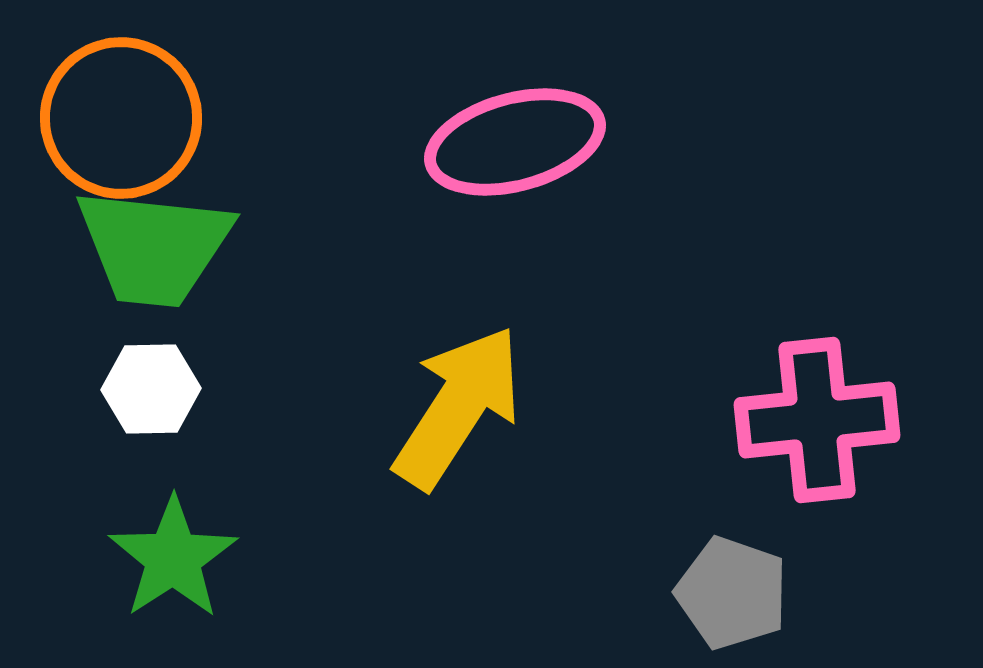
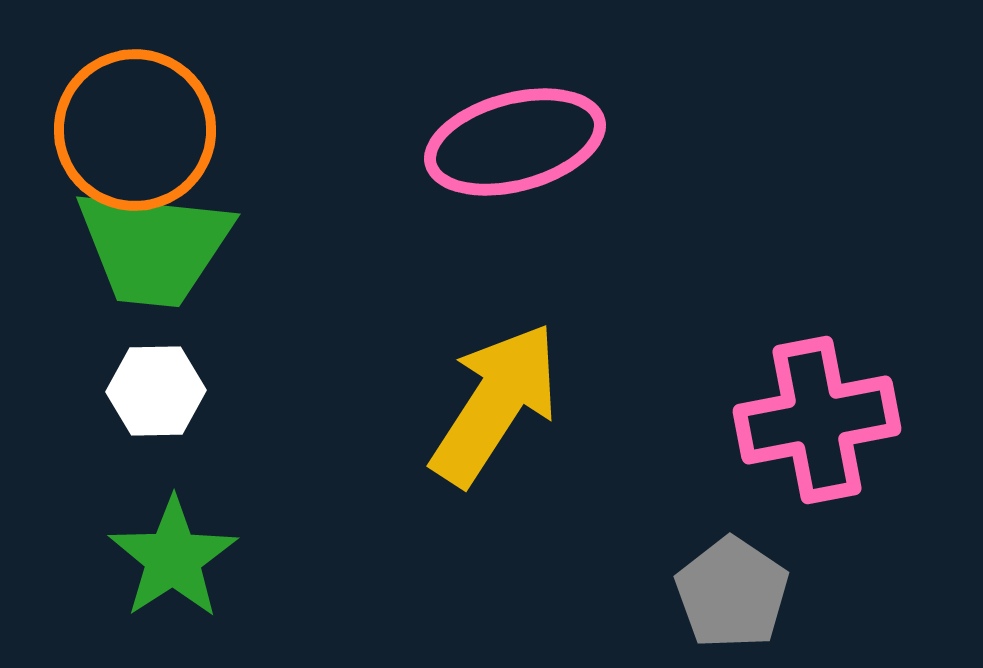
orange circle: moved 14 px right, 12 px down
white hexagon: moved 5 px right, 2 px down
yellow arrow: moved 37 px right, 3 px up
pink cross: rotated 5 degrees counterclockwise
gray pentagon: rotated 15 degrees clockwise
